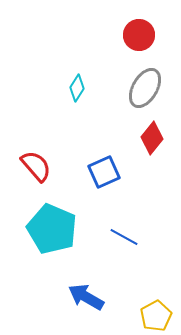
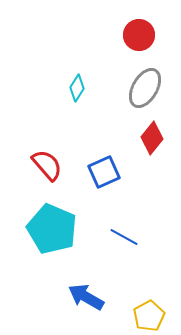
red semicircle: moved 11 px right, 1 px up
yellow pentagon: moved 7 px left
